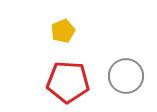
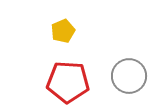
gray circle: moved 3 px right
